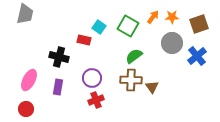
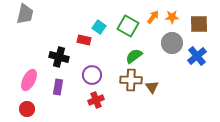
brown square: rotated 18 degrees clockwise
purple circle: moved 3 px up
red circle: moved 1 px right
